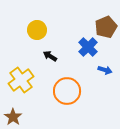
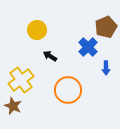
blue arrow: moved 1 px right, 2 px up; rotated 72 degrees clockwise
orange circle: moved 1 px right, 1 px up
brown star: moved 11 px up; rotated 12 degrees counterclockwise
